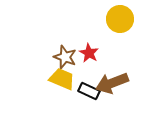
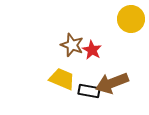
yellow circle: moved 11 px right
red star: moved 3 px right, 3 px up
brown star: moved 7 px right, 12 px up
black rectangle: rotated 15 degrees counterclockwise
